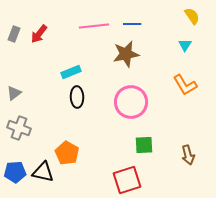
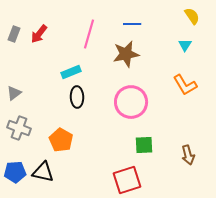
pink line: moved 5 px left, 8 px down; rotated 68 degrees counterclockwise
orange pentagon: moved 6 px left, 13 px up
